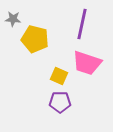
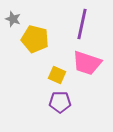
gray star: rotated 14 degrees clockwise
yellow square: moved 2 px left, 1 px up
